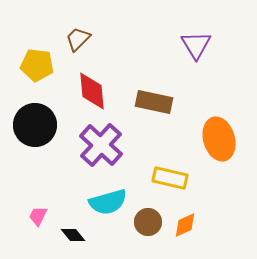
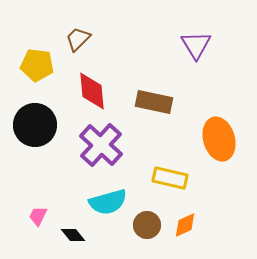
brown circle: moved 1 px left, 3 px down
